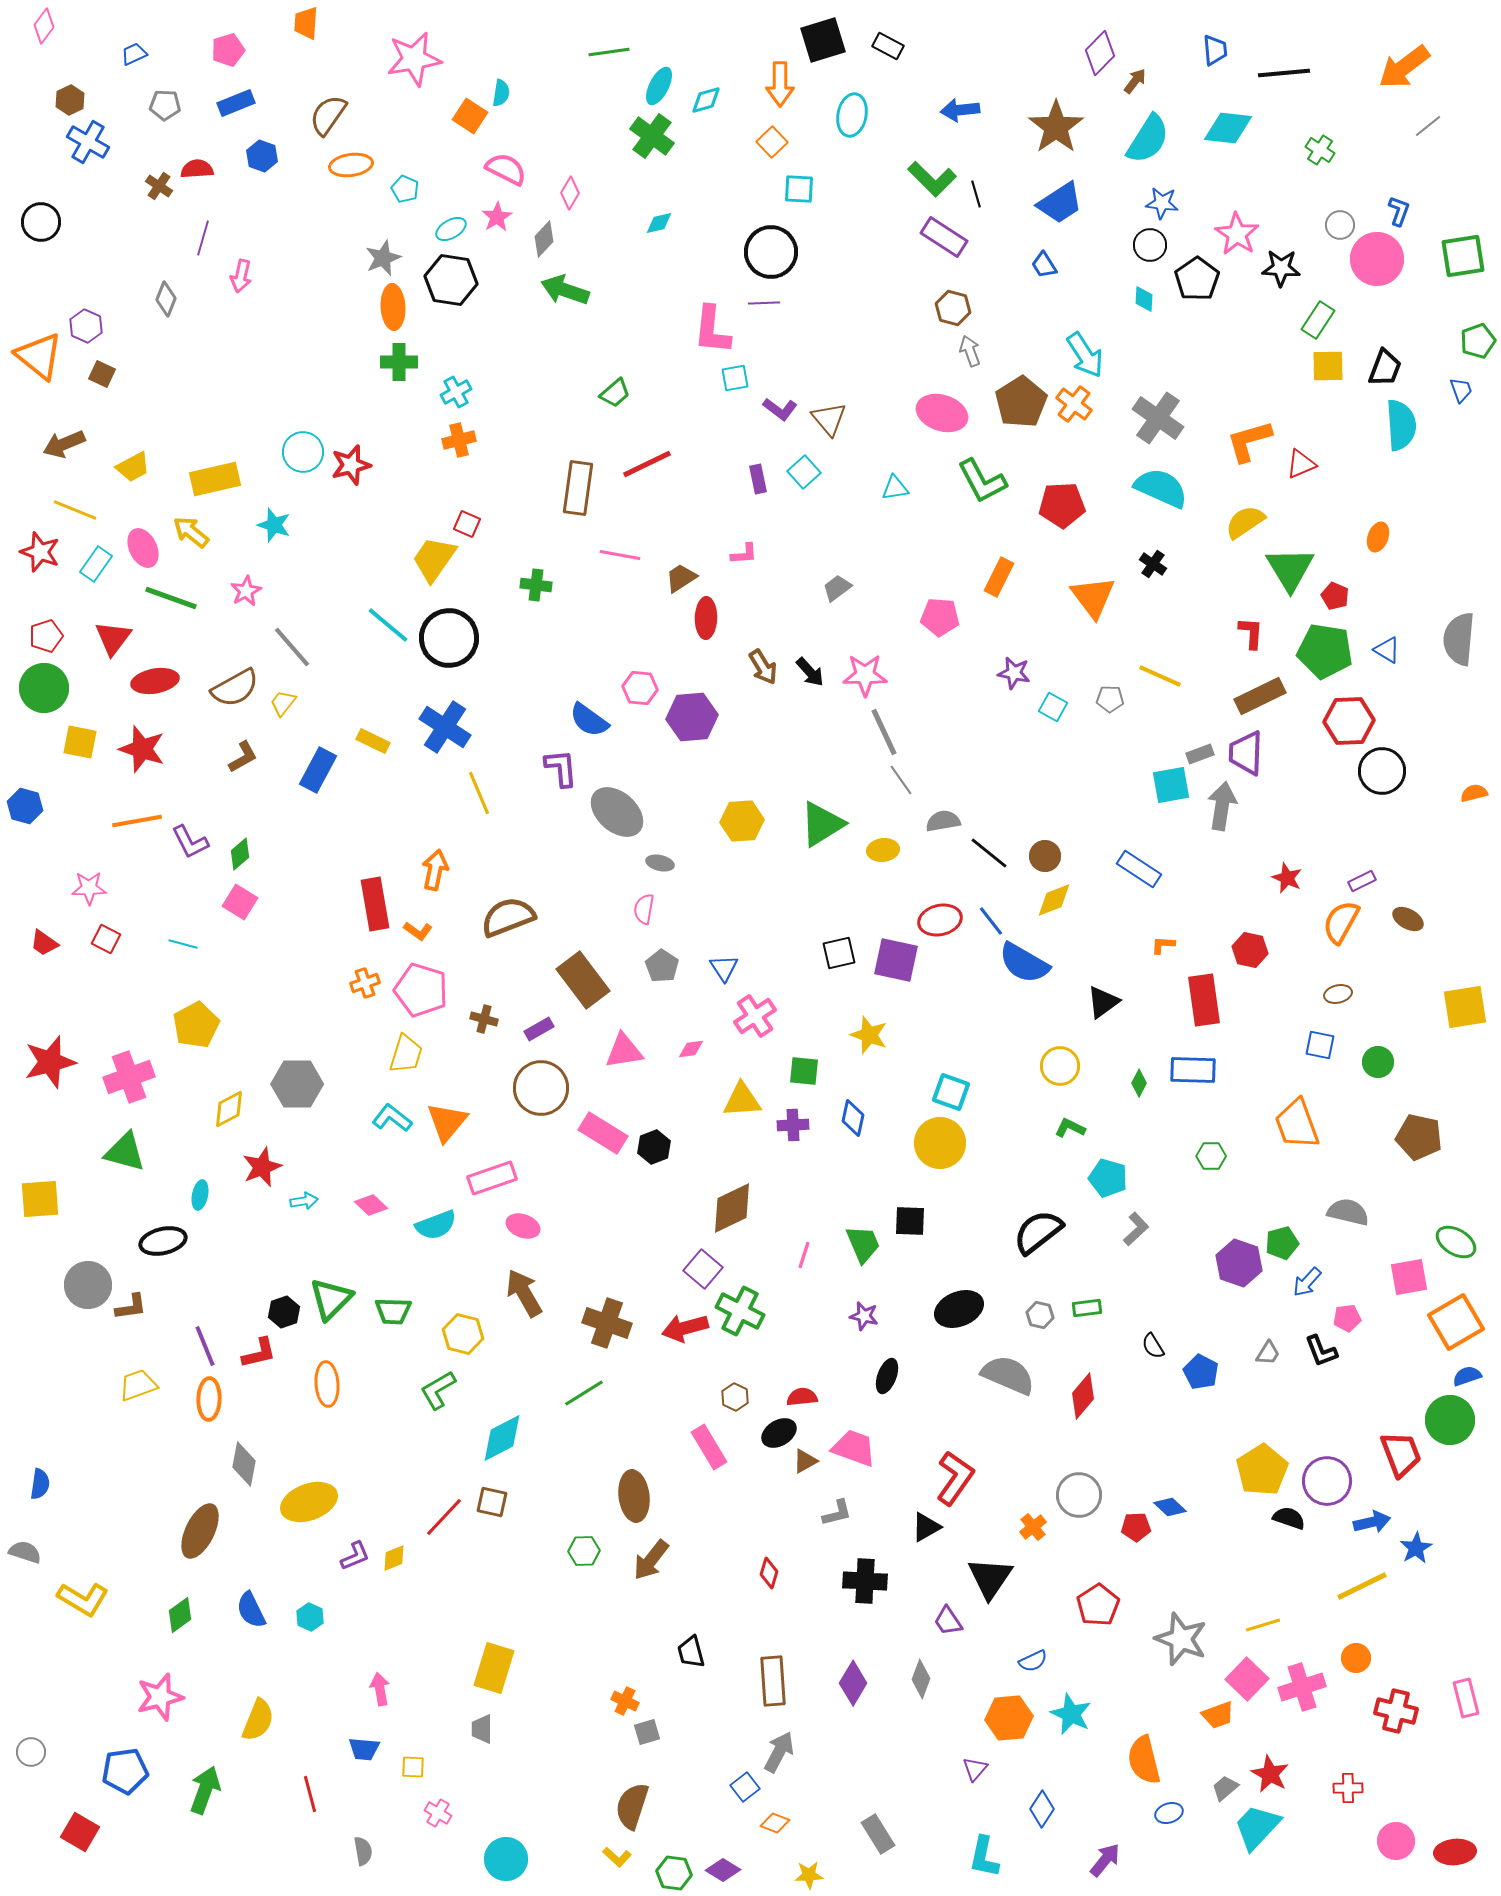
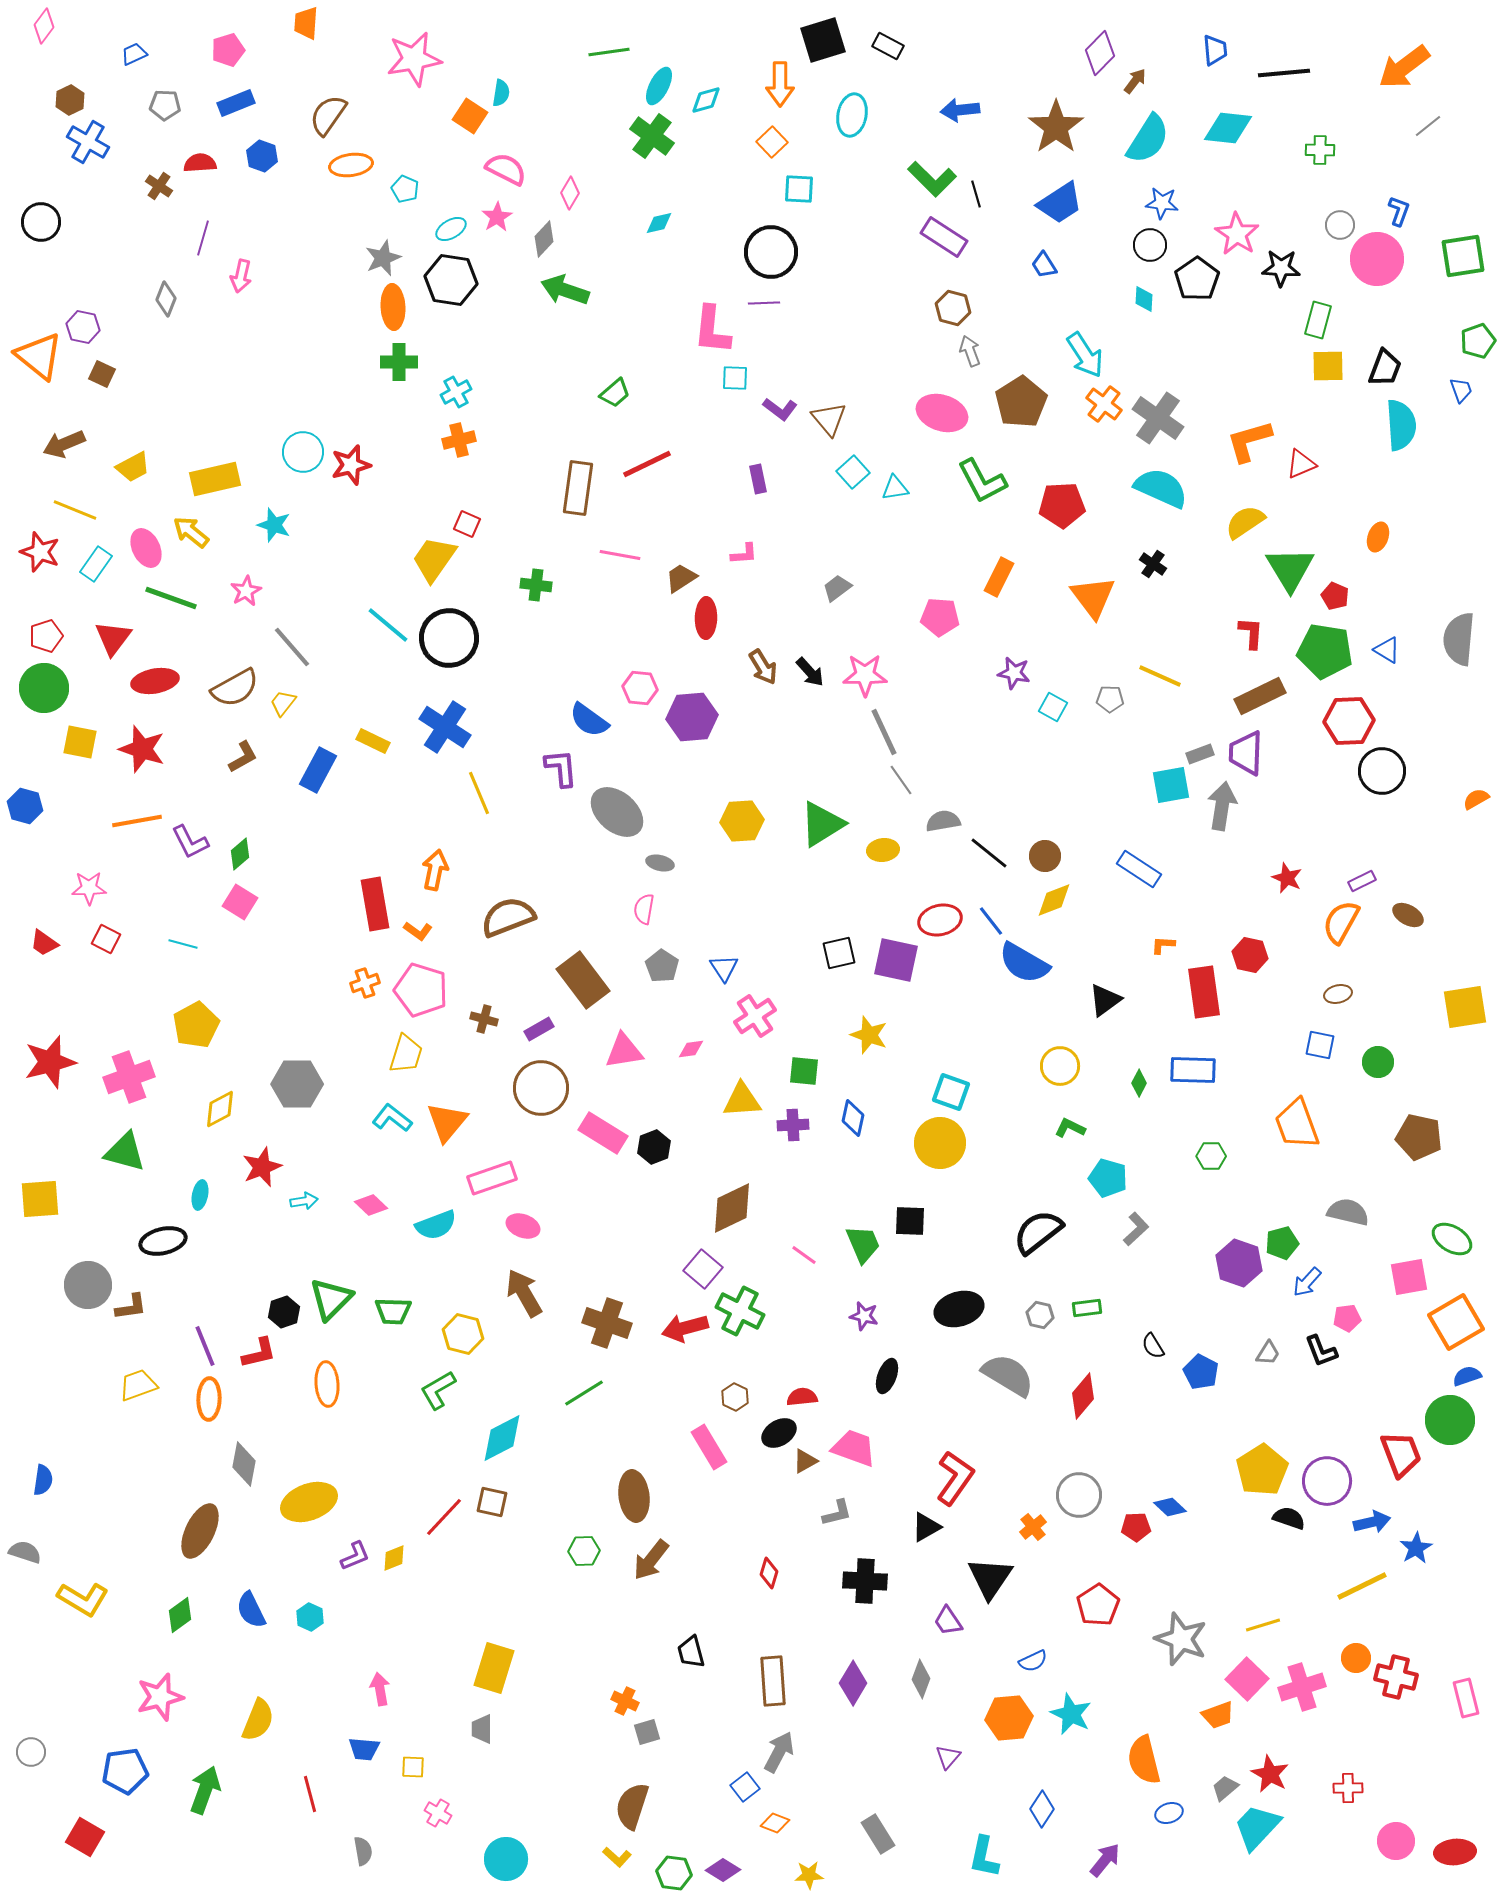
green cross at (1320, 150): rotated 32 degrees counterclockwise
red semicircle at (197, 169): moved 3 px right, 6 px up
green rectangle at (1318, 320): rotated 18 degrees counterclockwise
purple hexagon at (86, 326): moved 3 px left, 1 px down; rotated 12 degrees counterclockwise
cyan square at (735, 378): rotated 12 degrees clockwise
orange cross at (1074, 404): moved 30 px right
cyan square at (804, 472): moved 49 px right
pink ellipse at (143, 548): moved 3 px right
orange semicircle at (1474, 793): moved 2 px right, 6 px down; rotated 16 degrees counterclockwise
brown ellipse at (1408, 919): moved 4 px up
red hexagon at (1250, 950): moved 5 px down
red rectangle at (1204, 1000): moved 8 px up
black triangle at (1103, 1002): moved 2 px right, 2 px up
yellow diamond at (229, 1109): moved 9 px left
green ellipse at (1456, 1242): moved 4 px left, 3 px up
pink line at (804, 1255): rotated 72 degrees counterclockwise
black ellipse at (959, 1309): rotated 6 degrees clockwise
gray semicircle at (1008, 1375): rotated 8 degrees clockwise
blue semicircle at (40, 1484): moved 3 px right, 4 px up
red cross at (1396, 1711): moved 34 px up
purple triangle at (975, 1769): moved 27 px left, 12 px up
red square at (80, 1832): moved 5 px right, 5 px down
